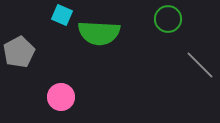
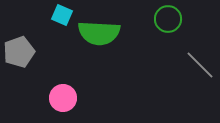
gray pentagon: rotated 8 degrees clockwise
pink circle: moved 2 px right, 1 px down
